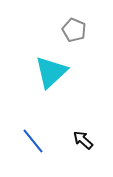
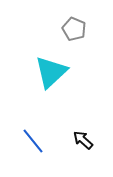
gray pentagon: moved 1 px up
